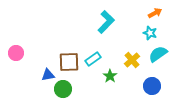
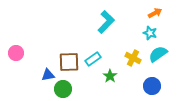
yellow cross: moved 1 px right, 2 px up; rotated 21 degrees counterclockwise
